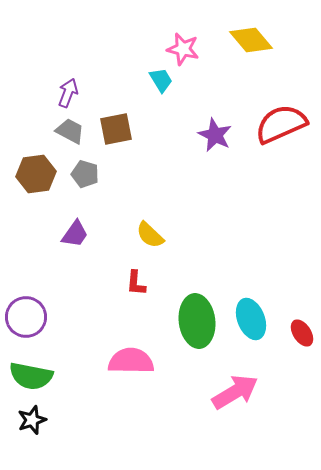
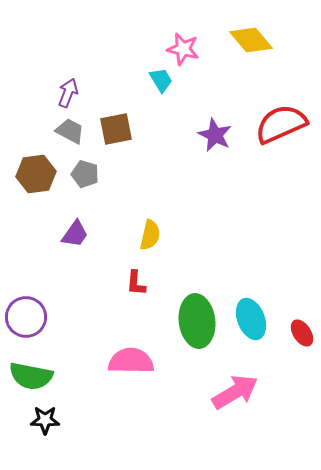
yellow semicircle: rotated 120 degrees counterclockwise
black star: moved 13 px right; rotated 20 degrees clockwise
